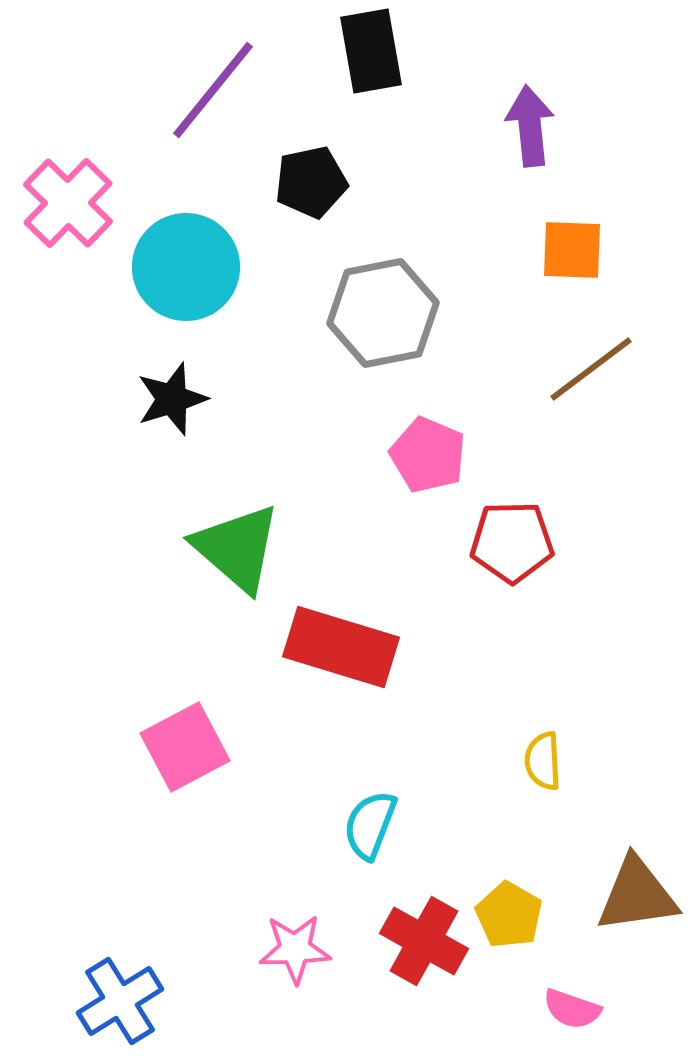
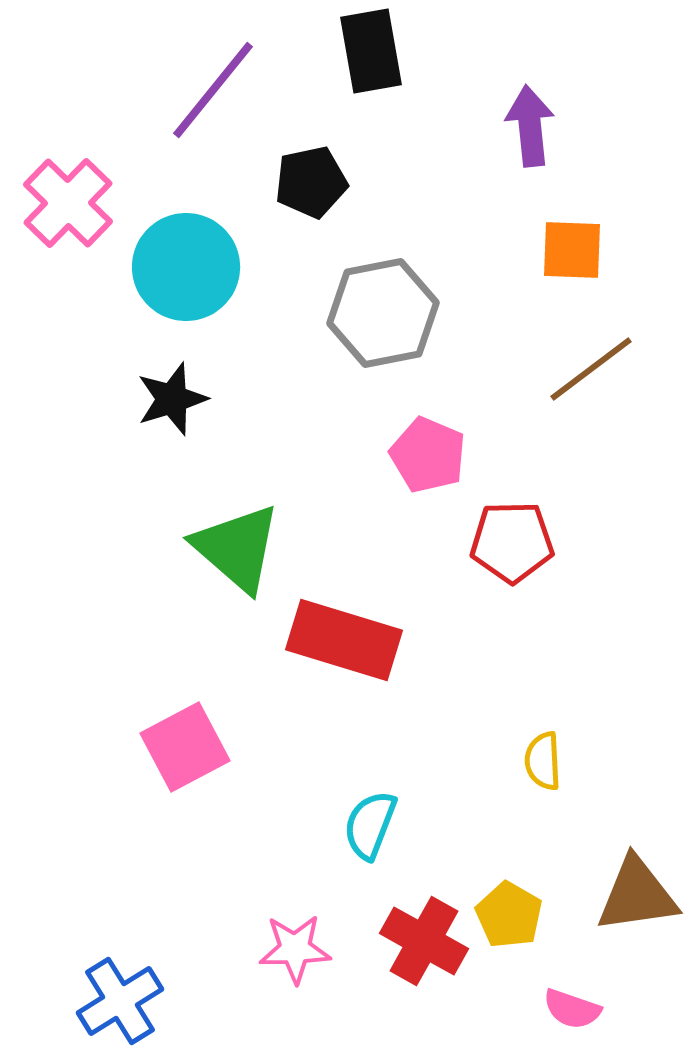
red rectangle: moved 3 px right, 7 px up
